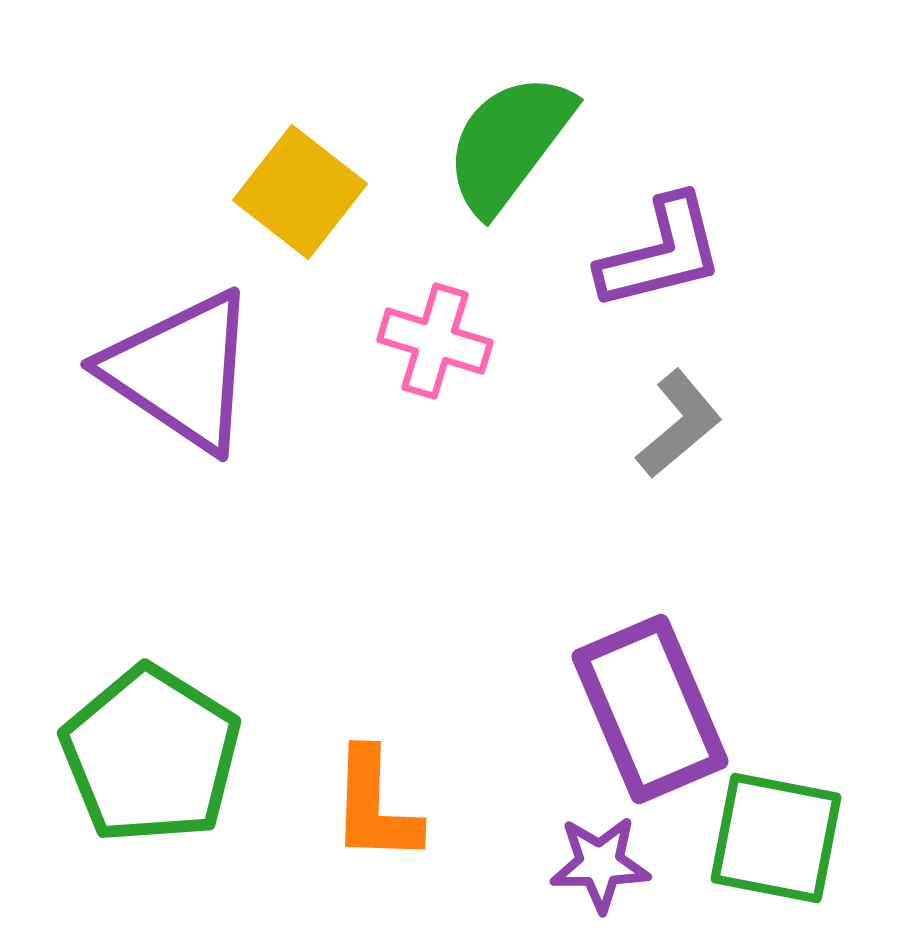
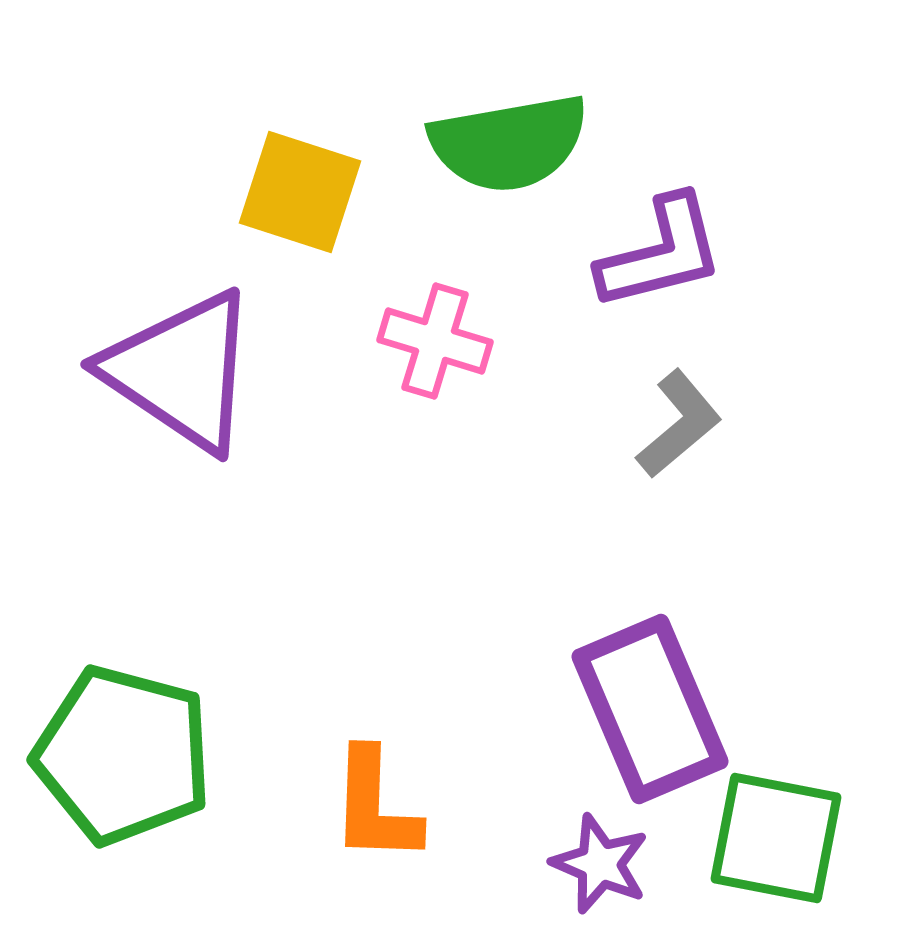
green semicircle: rotated 137 degrees counterclockwise
yellow square: rotated 20 degrees counterclockwise
green pentagon: moved 28 px left; rotated 17 degrees counterclockwise
purple star: rotated 24 degrees clockwise
